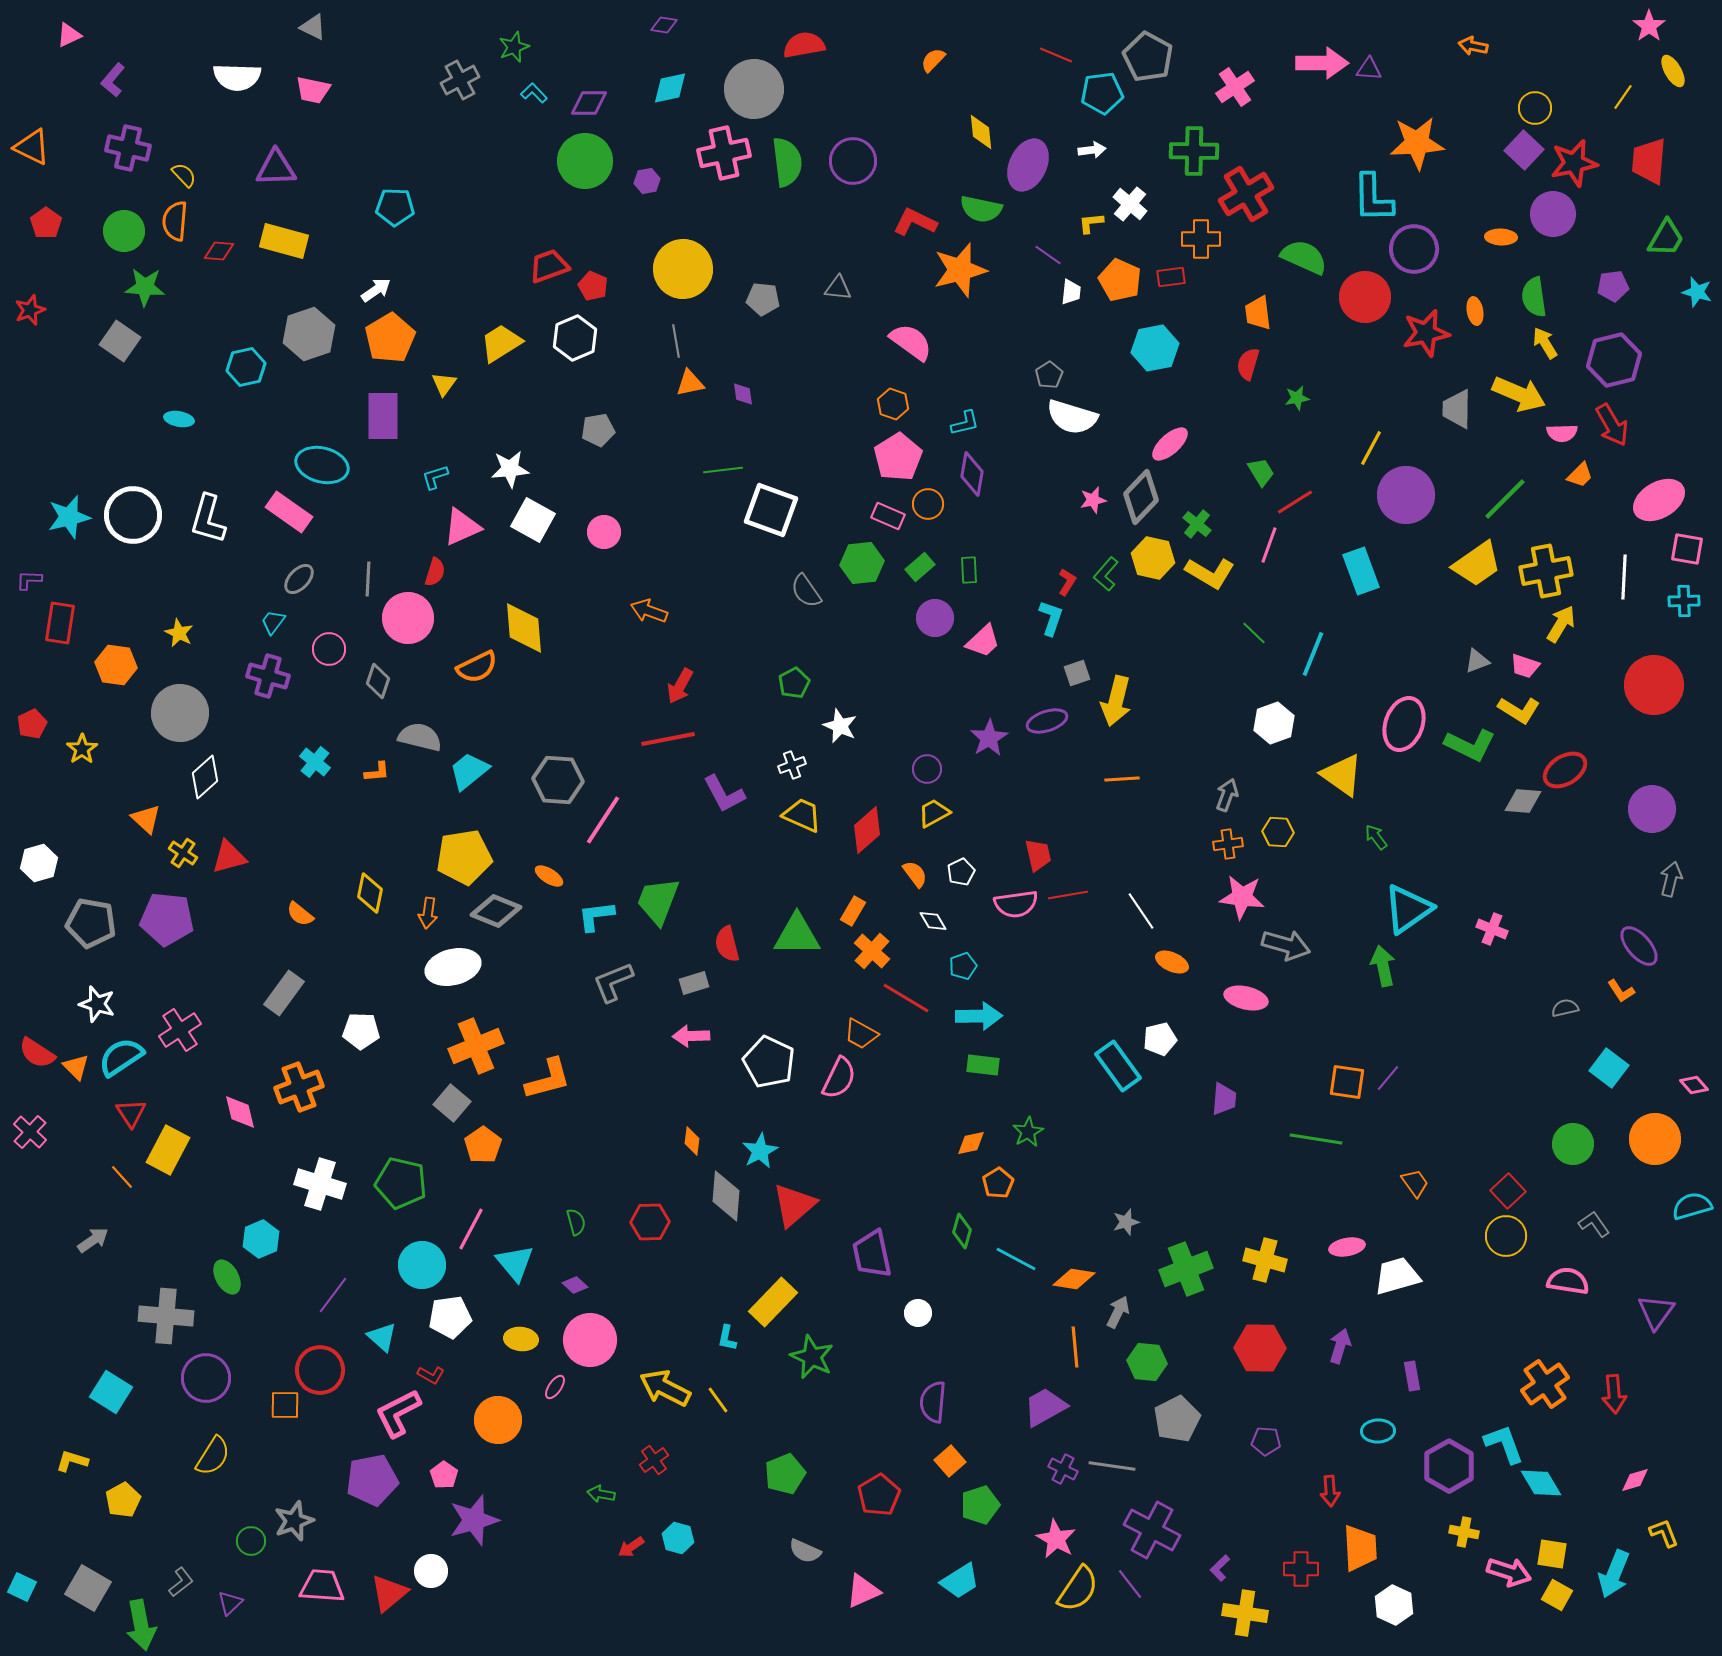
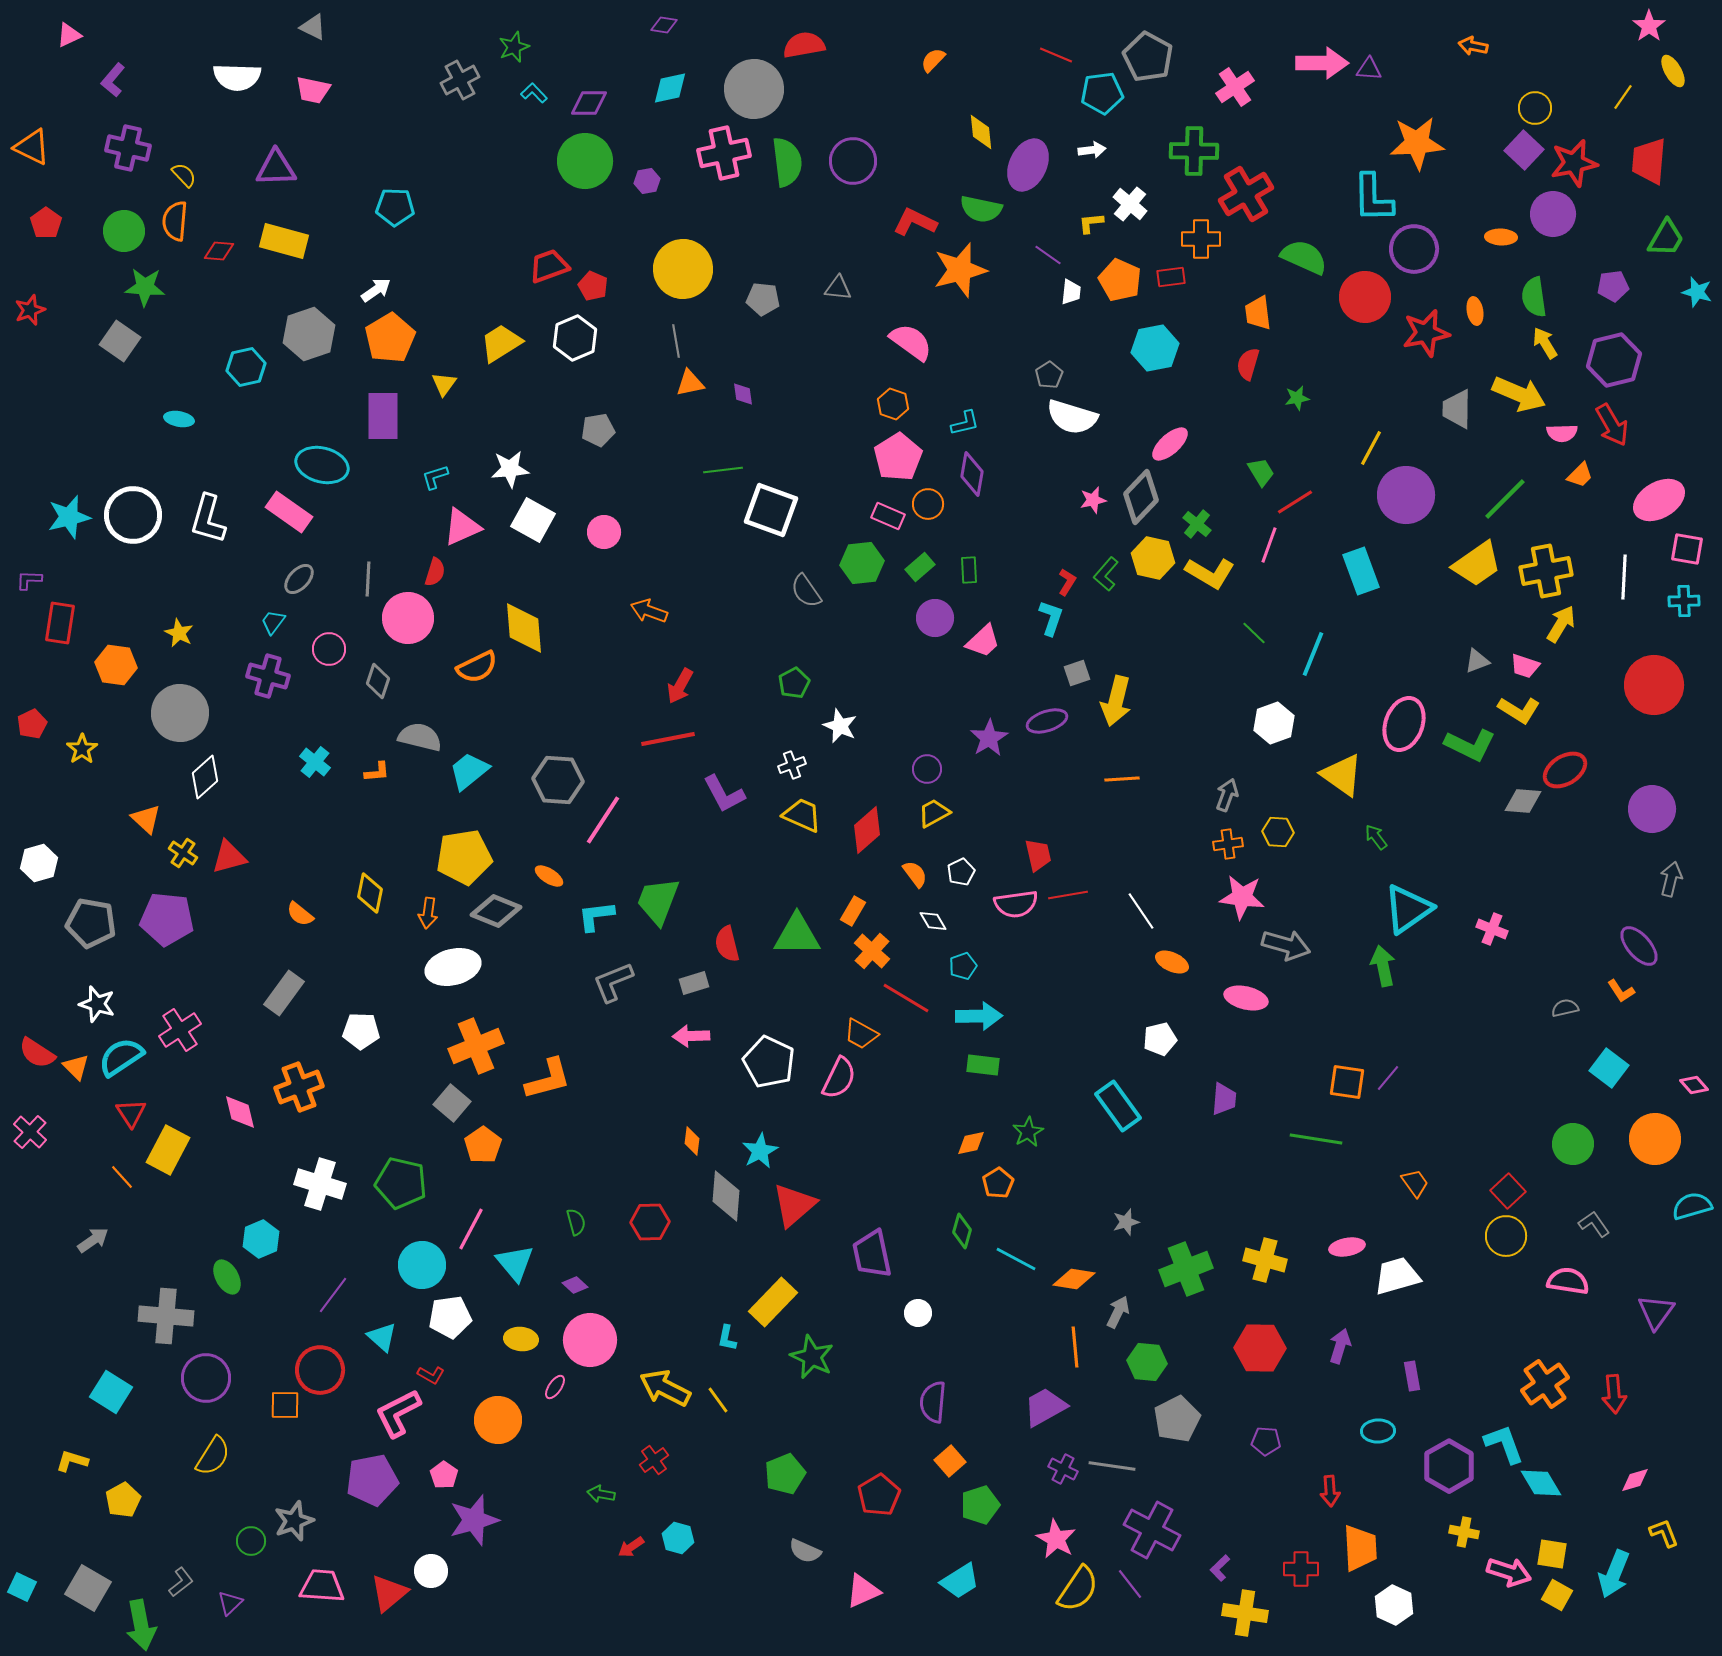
cyan rectangle at (1118, 1066): moved 40 px down
